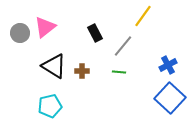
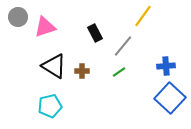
pink triangle: rotated 20 degrees clockwise
gray circle: moved 2 px left, 16 px up
blue cross: moved 2 px left, 1 px down; rotated 24 degrees clockwise
green line: rotated 40 degrees counterclockwise
